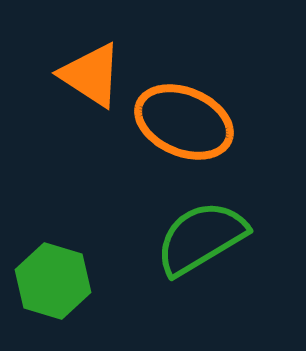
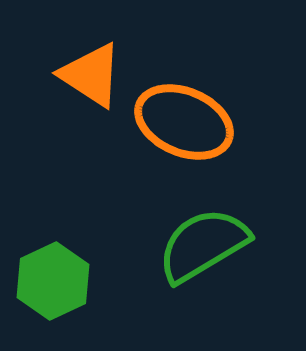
green semicircle: moved 2 px right, 7 px down
green hexagon: rotated 18 degrees clockwise
